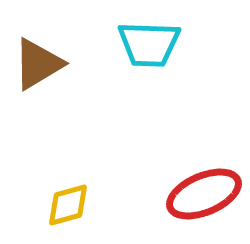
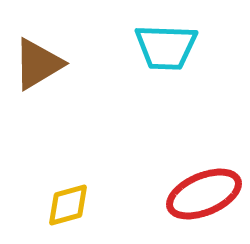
cyan trapezoid: moved 17 px right, 3 px down
